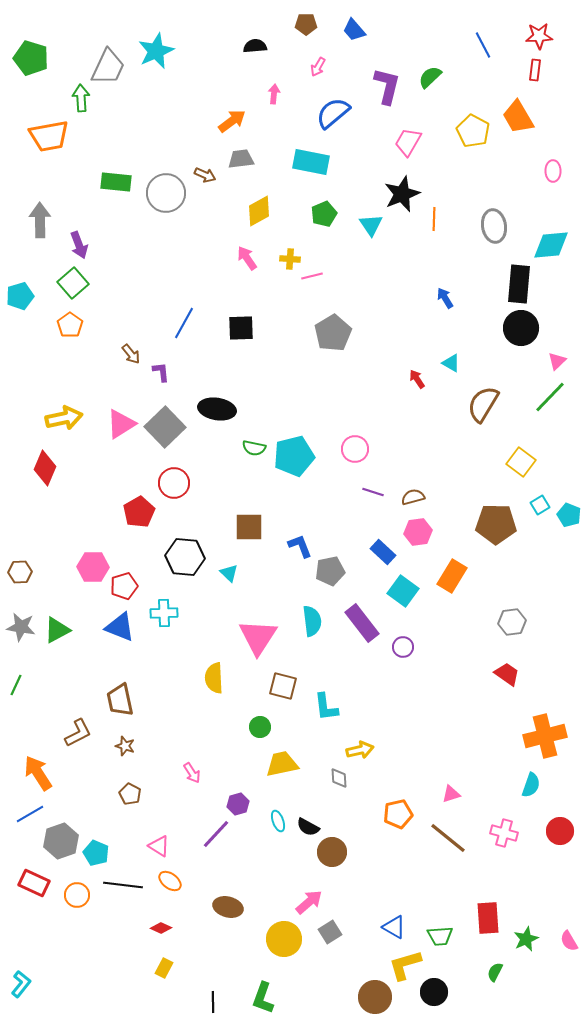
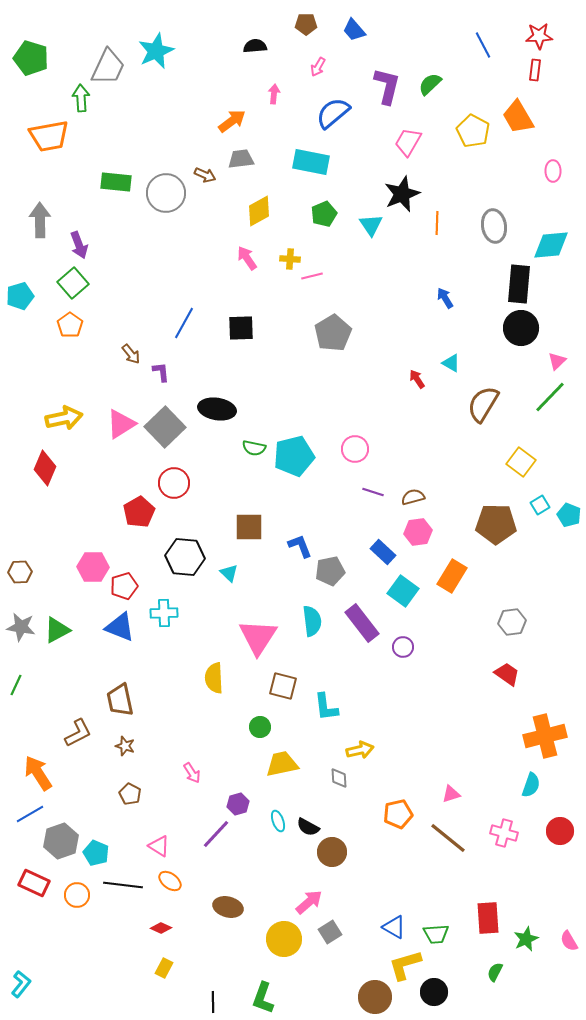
green semicircle at (430, 77): moved 7 px down
orange line at (434, 219): moved 3 px right, 4 px down
green trapezoid at (440, 936): moved 4 px left, 2 px up
